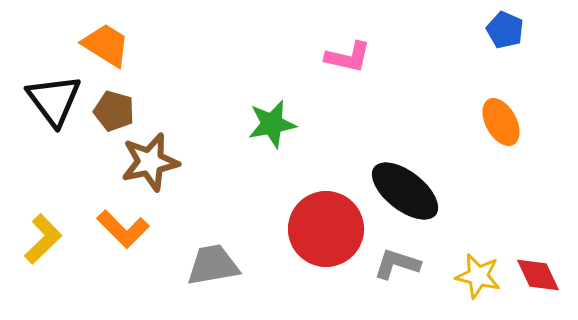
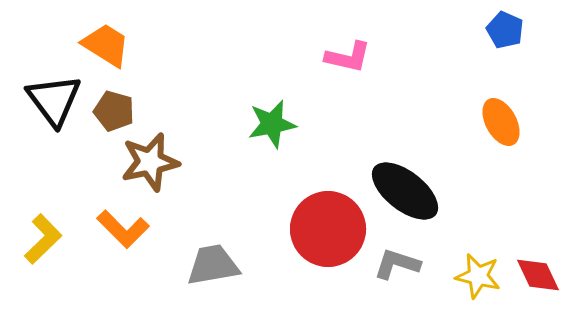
red circle: moved 2 px right
